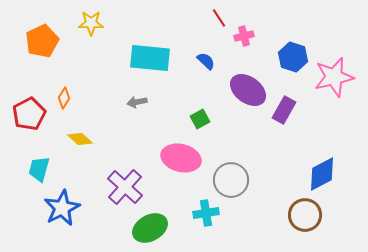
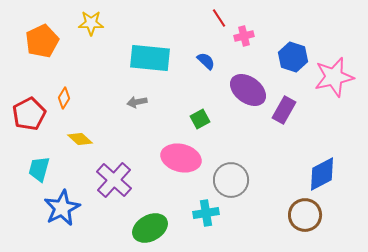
purple cross: moved 11 px left, 7 px up
